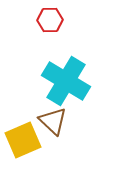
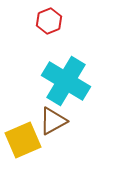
red hexagon: moved 1 px left, 1 px down; rotated 20 degrees counterclockwise
brown triangle: rotated 48 degrees clockwise
